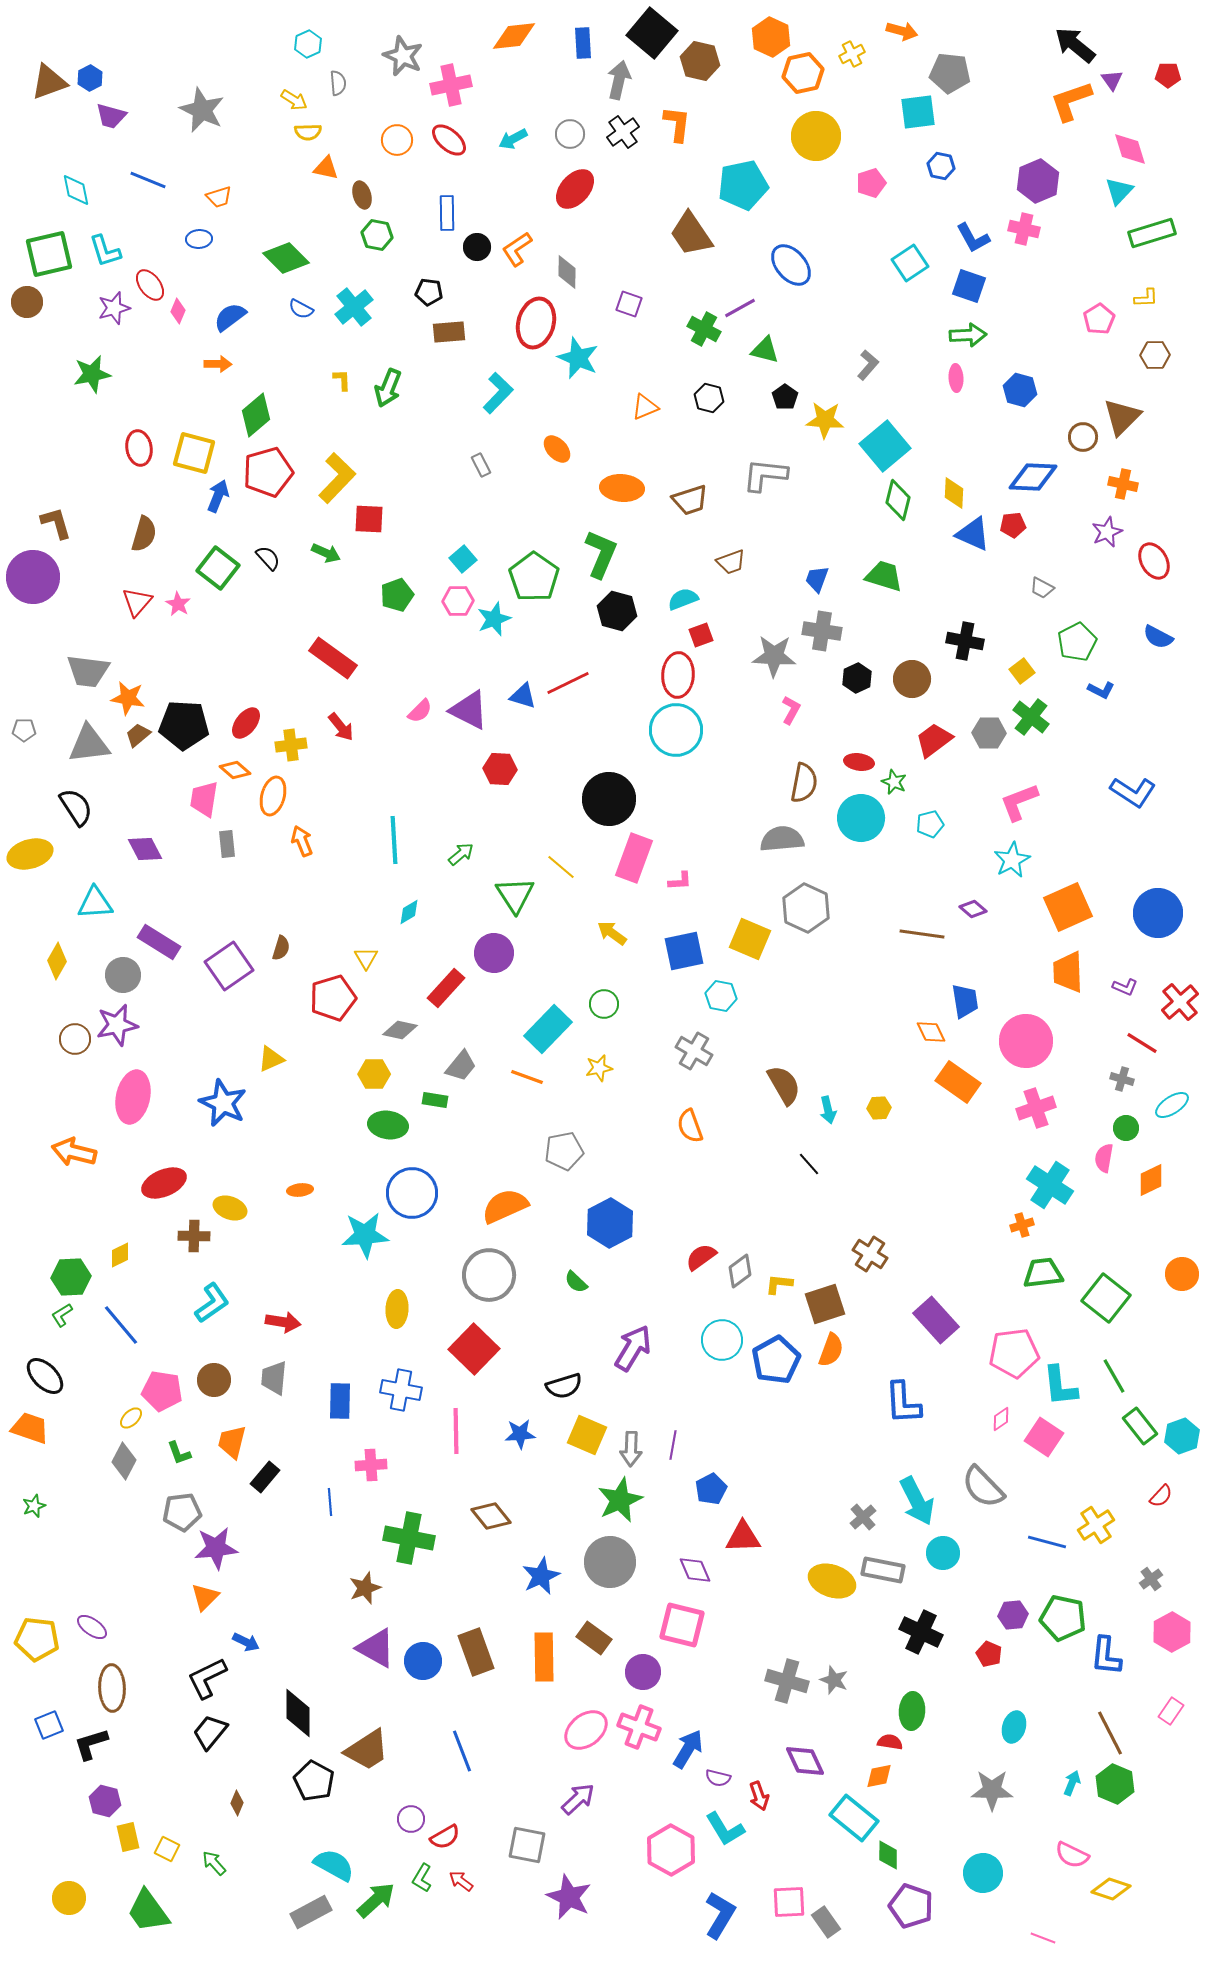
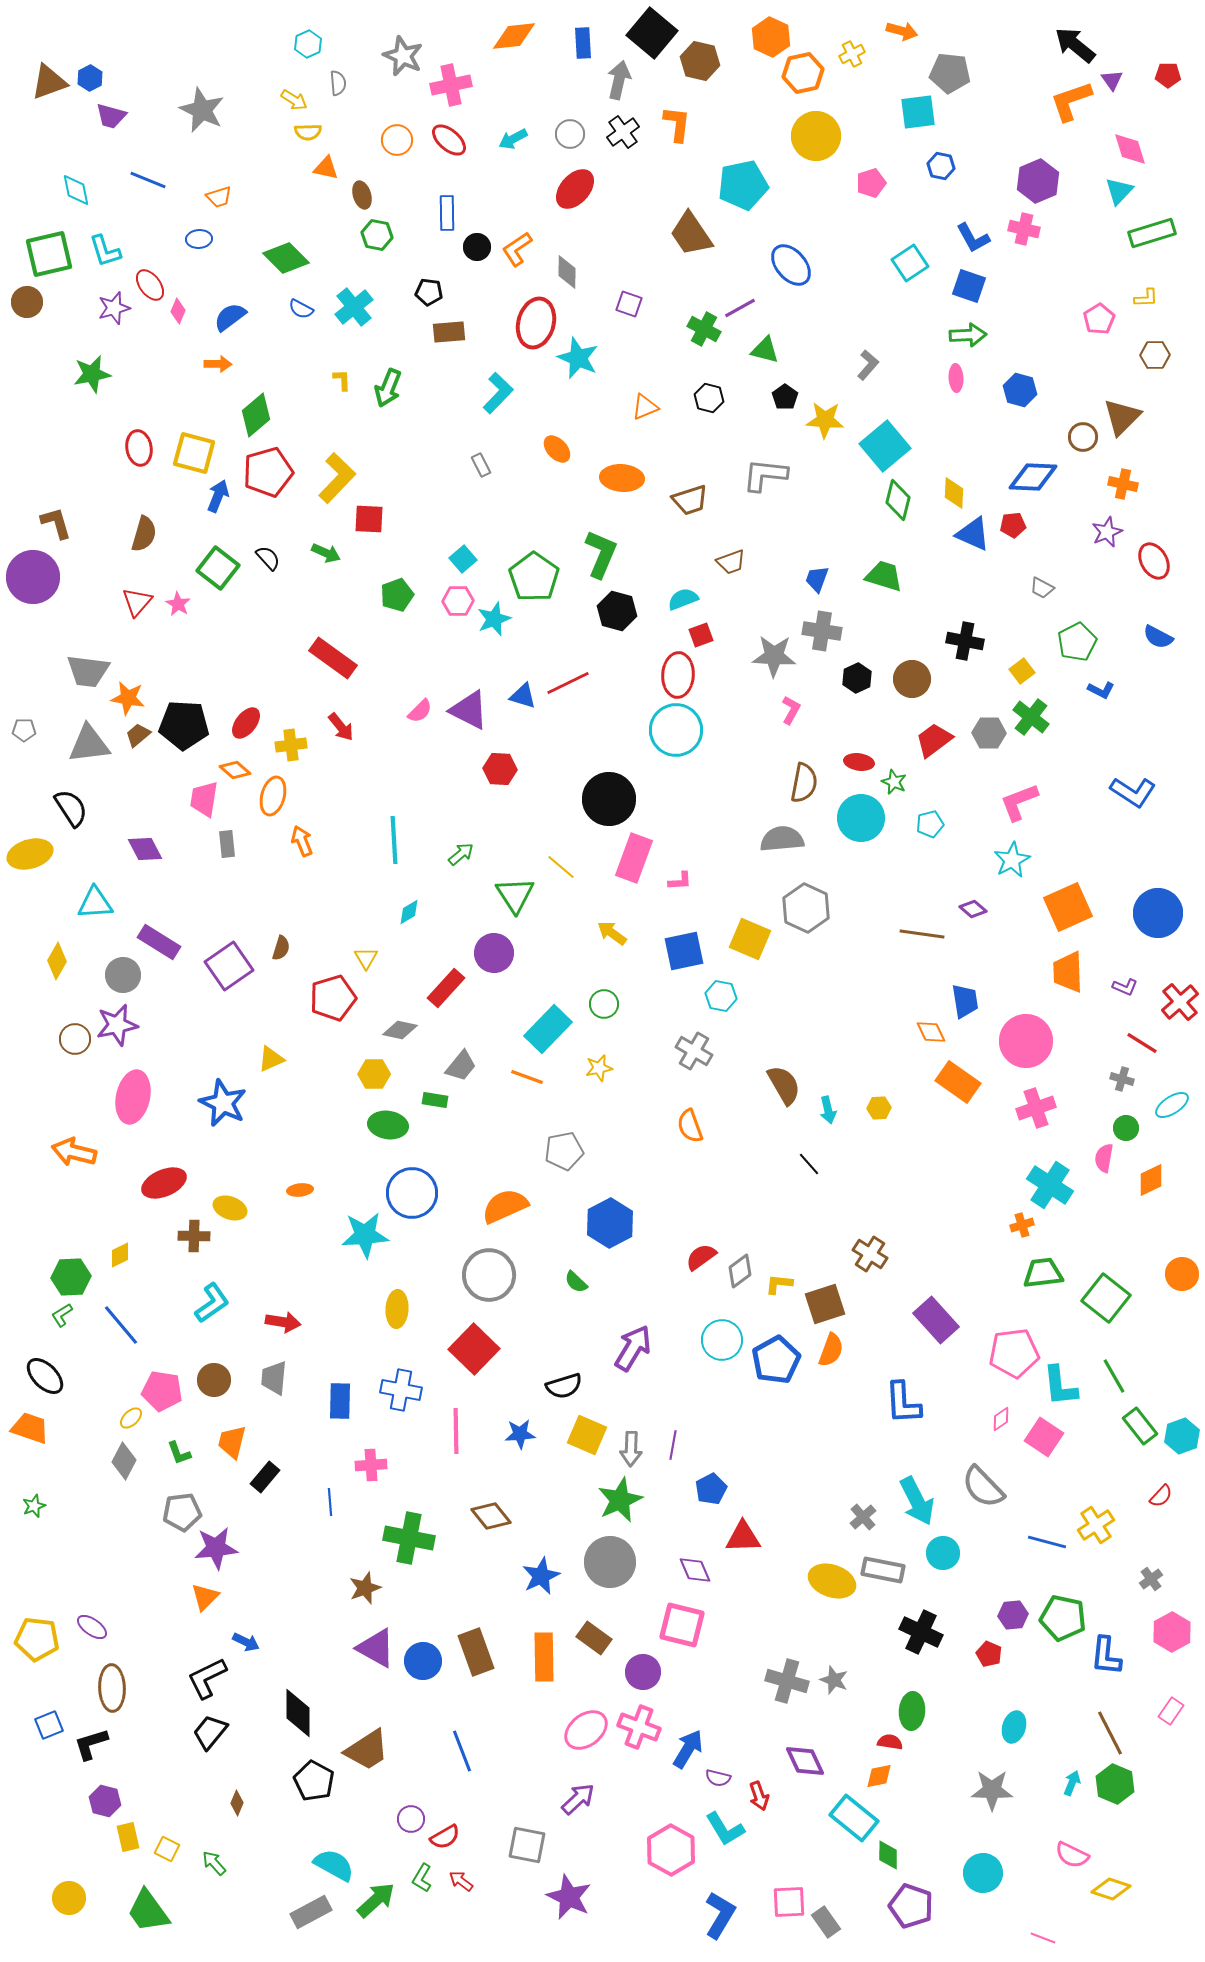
orange ellipse at (622, 488): moved 10 px up
black semicircle at (76, 807): moved 5 px left, 1 px down
